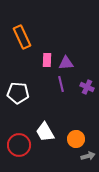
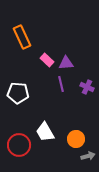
pink rectangle: rotated 48 degrees counterclockwise
